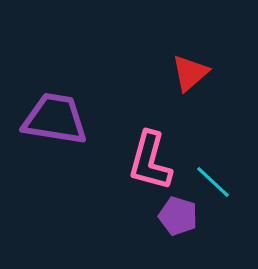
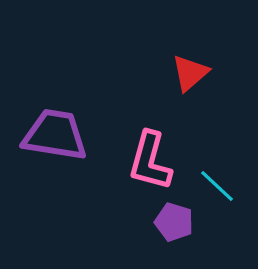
purple trapezoid: moved 16 px down
cyan line: moved 4 px right, 4 px down
purple pentagon: moved 4 px left, 6 px down
